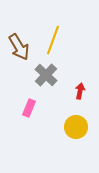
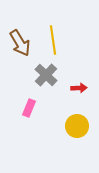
yellow line: rotated 28 degrees counterclockwise
brown arrow: moved 1 px right, 4 px up
red arrow: moved 1 px left, 3 px up; rotated 77 degrees clockwise
yellow circle: moved 1 px right, 1 px up
